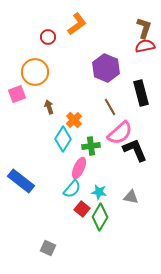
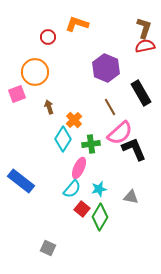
orange L-shape: rotated 125 degrees counterclockwise
black rectangle: rotated 15 degrees counterclockwise
green cross: moved 2 px up
black L-shape: moved 1 px left, 1 px up
cyan star: moved 3 px up; rotated 21 degrees counterclockwise
